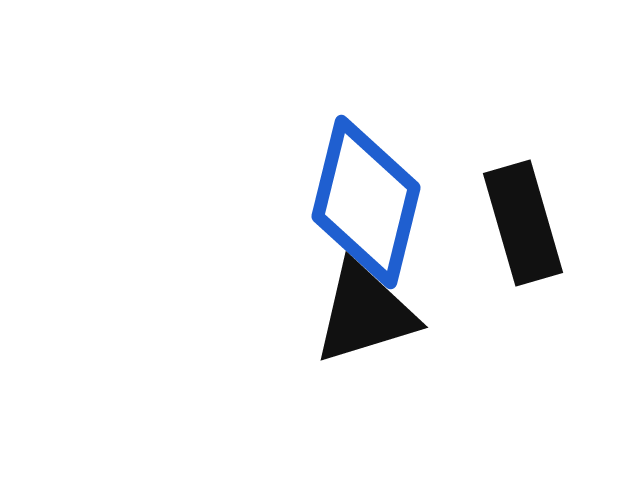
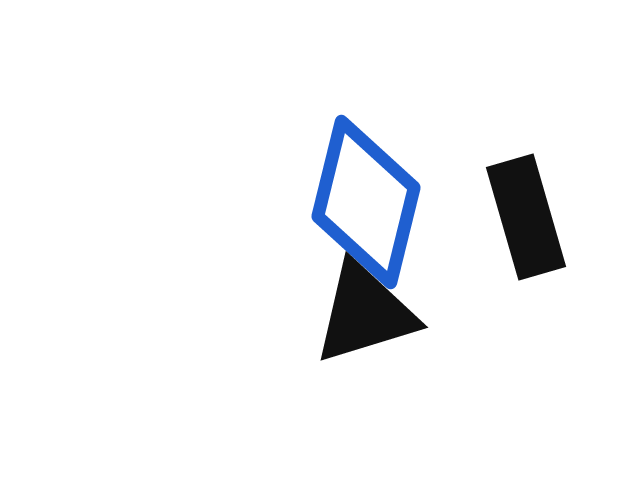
black rectangle: moved 3 px right, 6 px up
